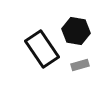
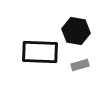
black rectangle: moved 2 px left, 3 px down; rotated 54 degrees counterclockwise
